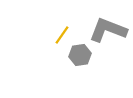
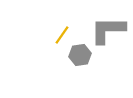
gray L-shape: rotated 21 degrees counterclockwise
